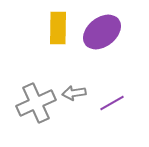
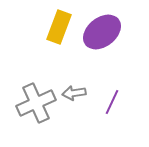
yellow rectangle: moved 1 px right, 1 px up; rotated 20 degrees clockwise
purple line: moved 1 px up; rotated 35 degrees counterclockwise
